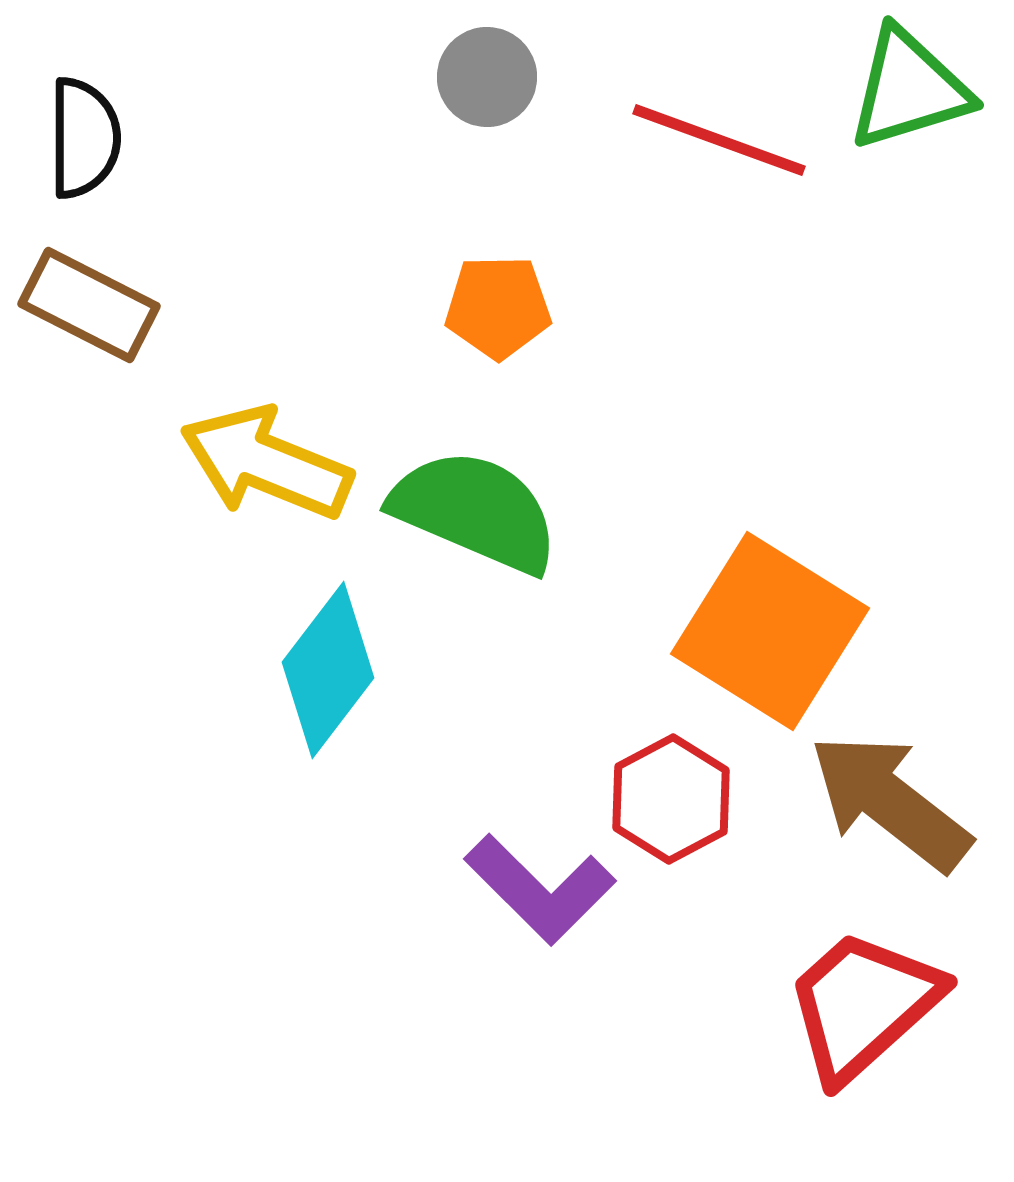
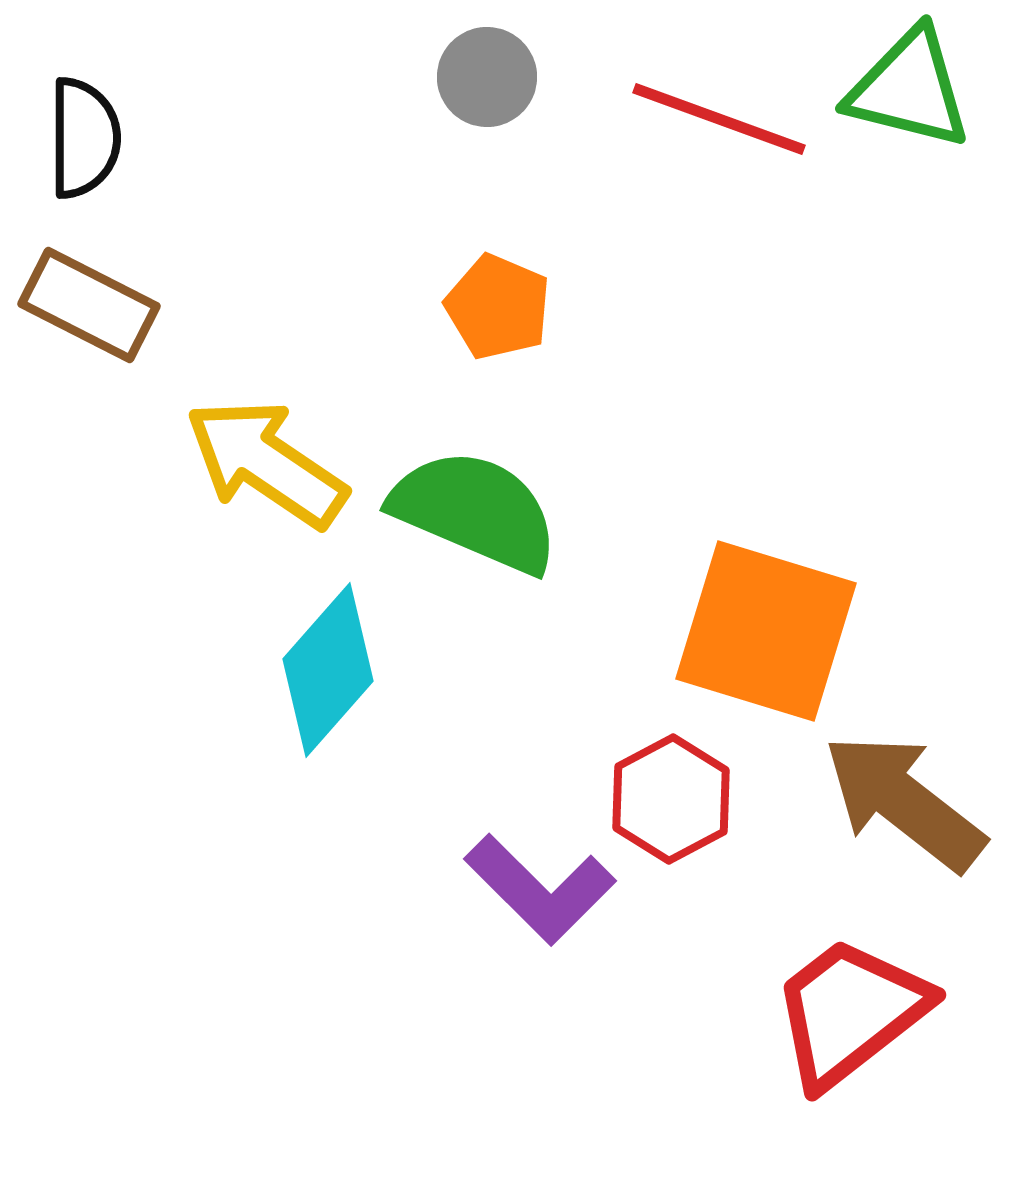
green triangle: rotated 31 degrees clockwise
red line: moved 21 px up
orange pentagon: rotated 24 degrees clockwise
yellow arrow: rotated 12 degrees clockwise
orange square: moved 4 px left; rotated 15 degrees counterclockwise
cyan diamond: rotated 4 degrees clockwise
brown arrow: moved 14 px right
red trapezoid: moved 13 px left, 7 px down; rotated 4 degrees clockwise
